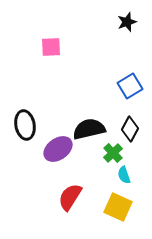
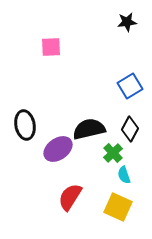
black star: rotated 12 degrees clockwise
